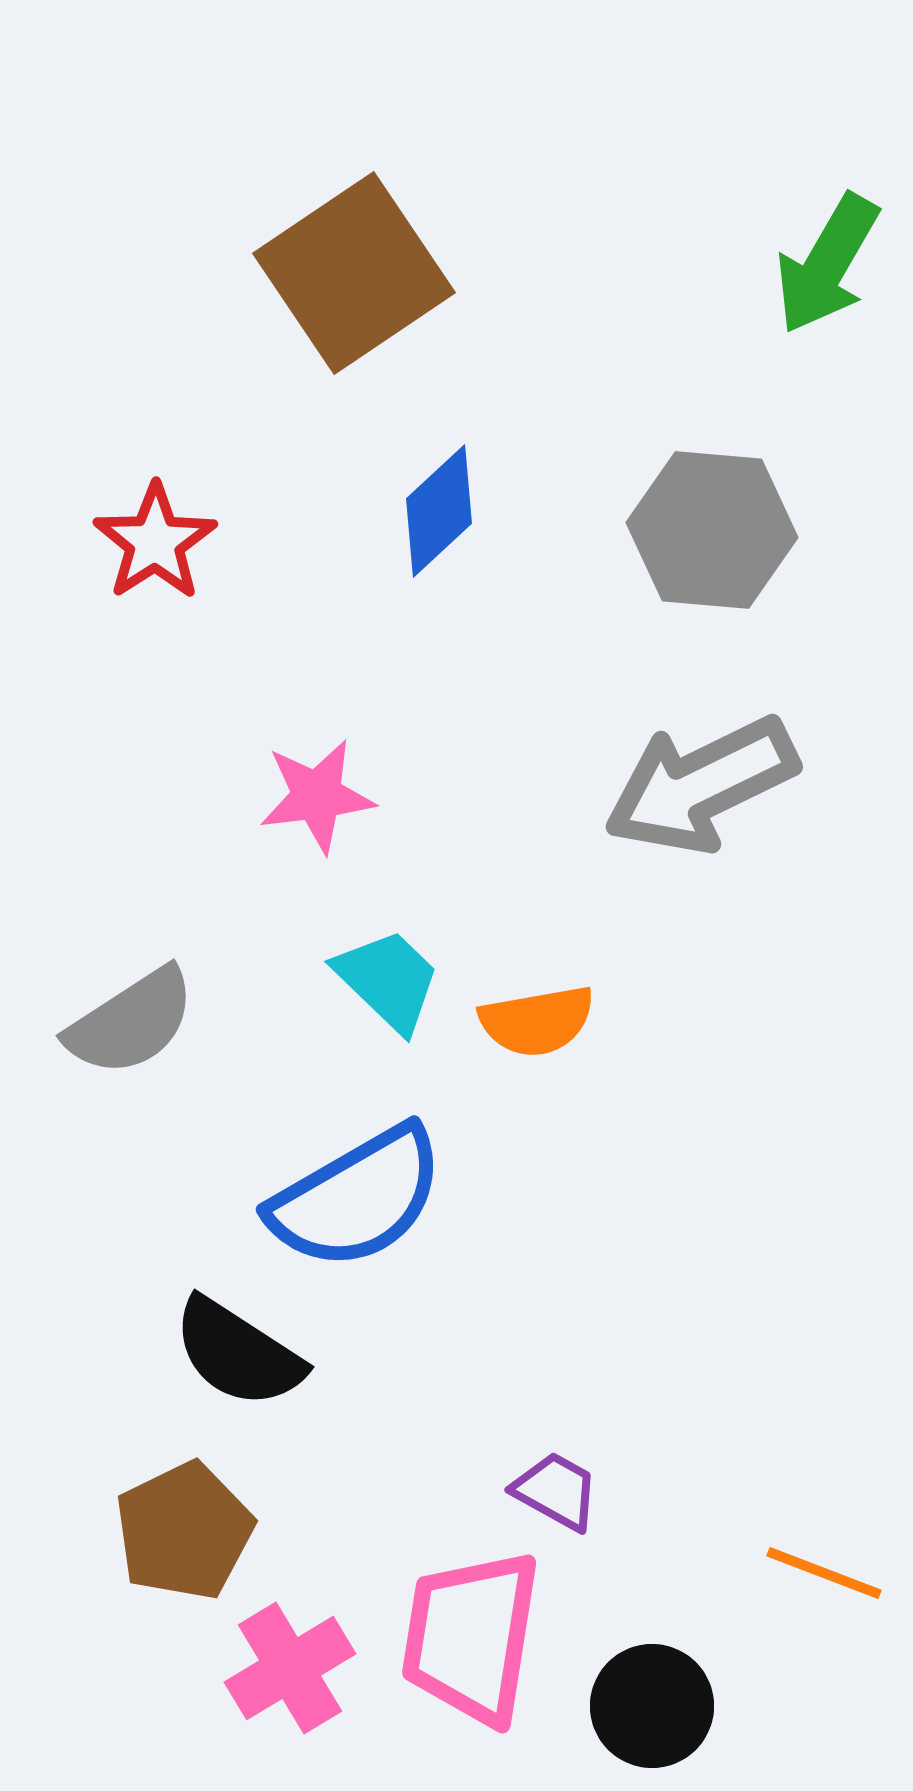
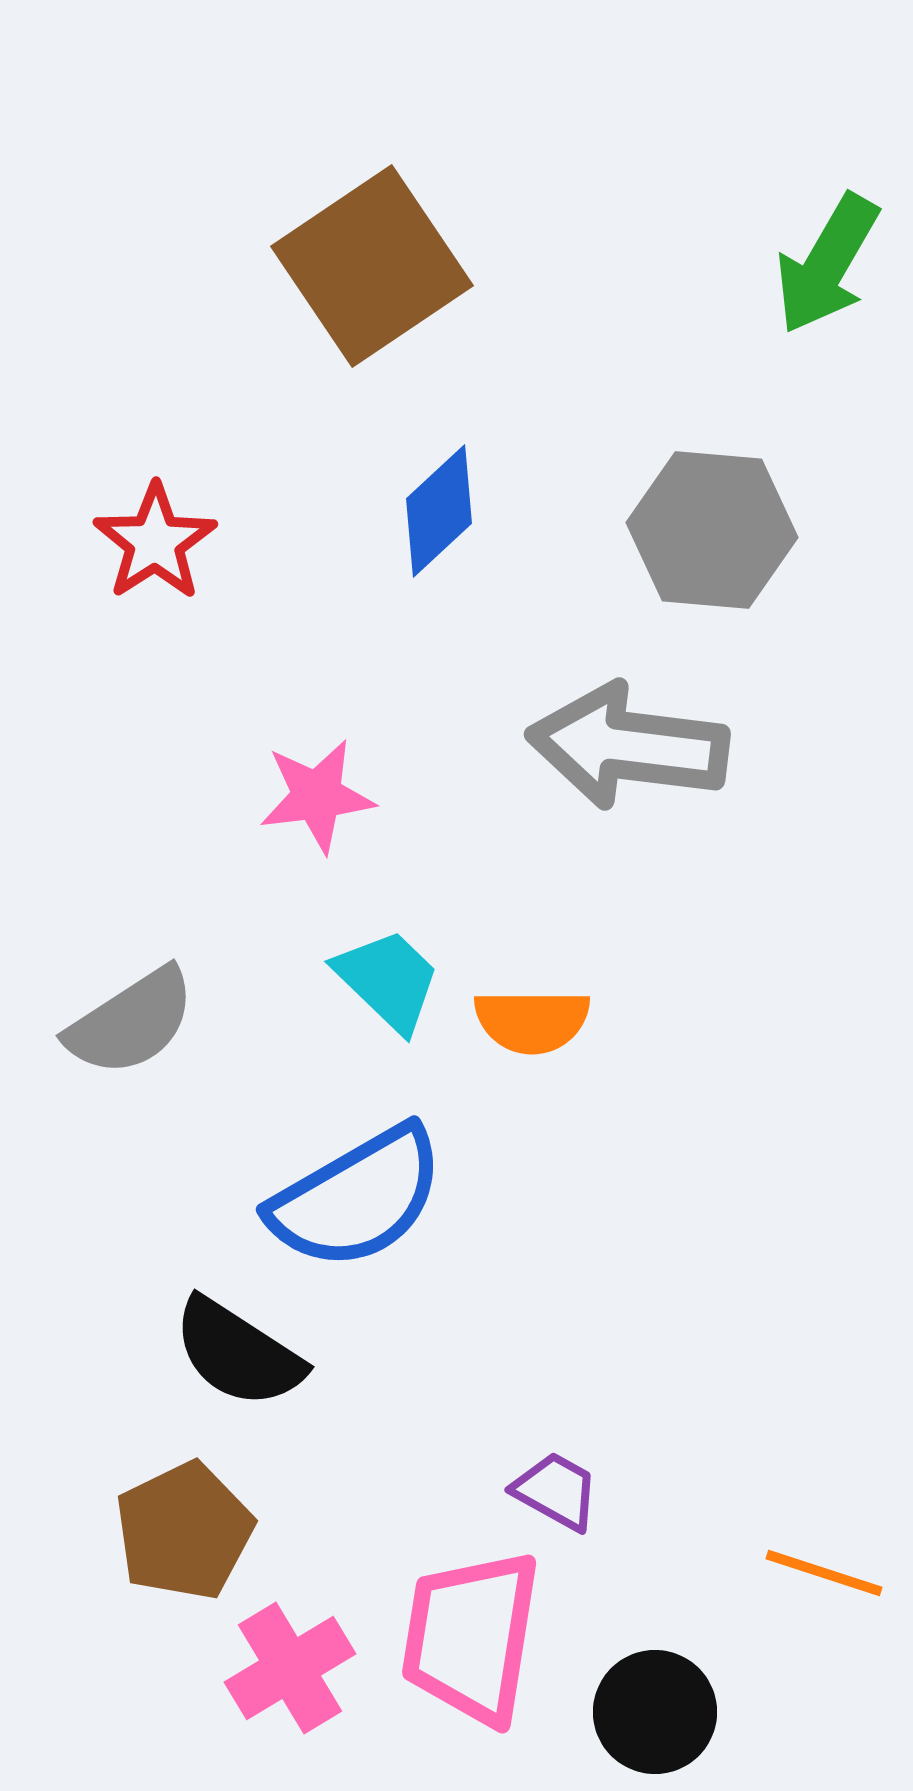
brown square: moved 18 px right, 7 px up
gray arrow: moved 73 px left, 39 px up; rotated 33 degrees clockwise
orange semicircle: moved 5 px left; rotated 10 degrees clockwise
orange line: rotated 3 degrees counterclockwise
black circle: moved 3 px right, 6 px down
